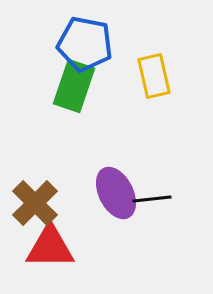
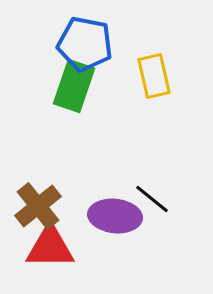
purple ellipse: moved 1 px left, 23 px down; rotated 57 degrees counterclockwise
black line: rotated 45 degrees clockwise
brown cross: moved 3 px right, 3 px down; rotated 6 degrees clockwise
